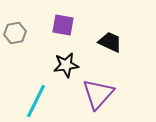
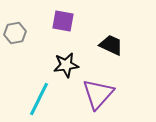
purple square: moved 4 px up
black trapezoid: moved 1 px right, 3 px down
cyan line: moved 3 px right, 2 px up
